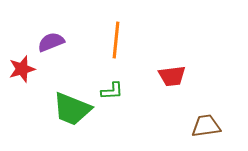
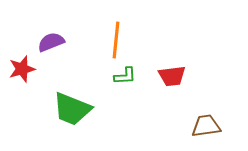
green L-shape: moved 13 px right, 15 px up
